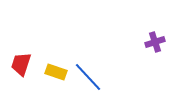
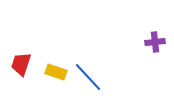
purple cross: rotated 12 degrees clockwise
